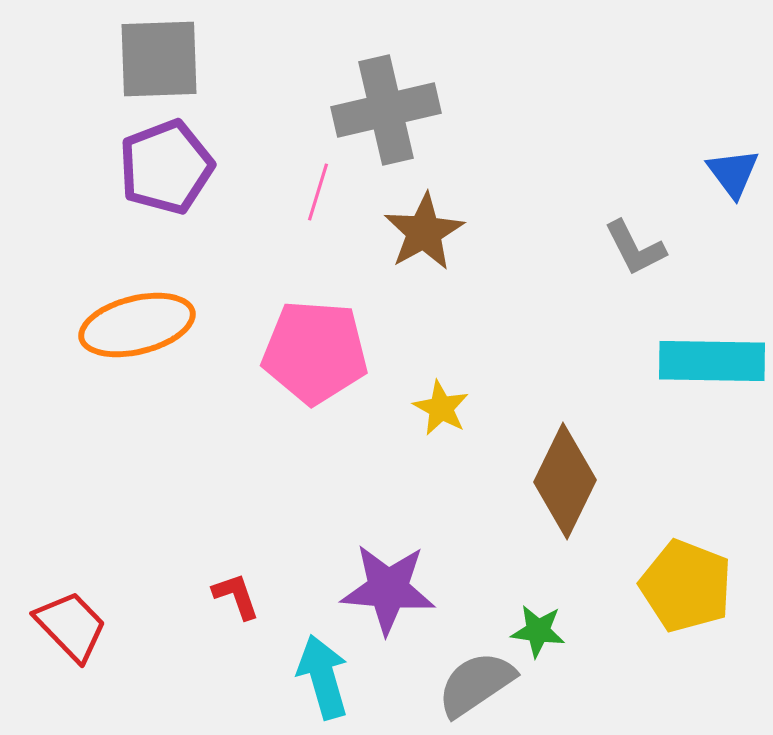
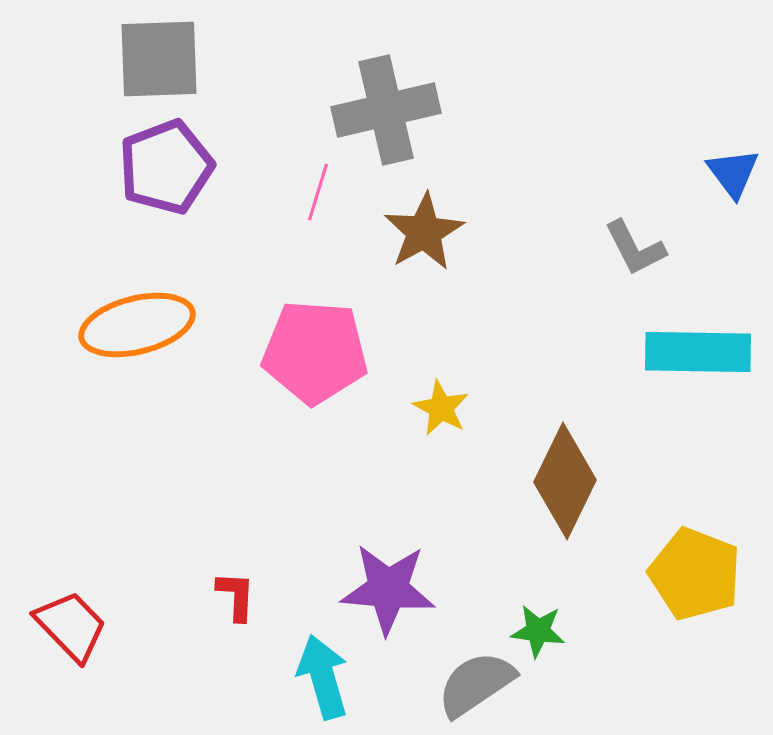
cyan rectangle: moved 14 px left, 9 px up
yellow pentagon: moved 9 px right, 12 px up
red L-shape: rotated 22 degrees clockwise
